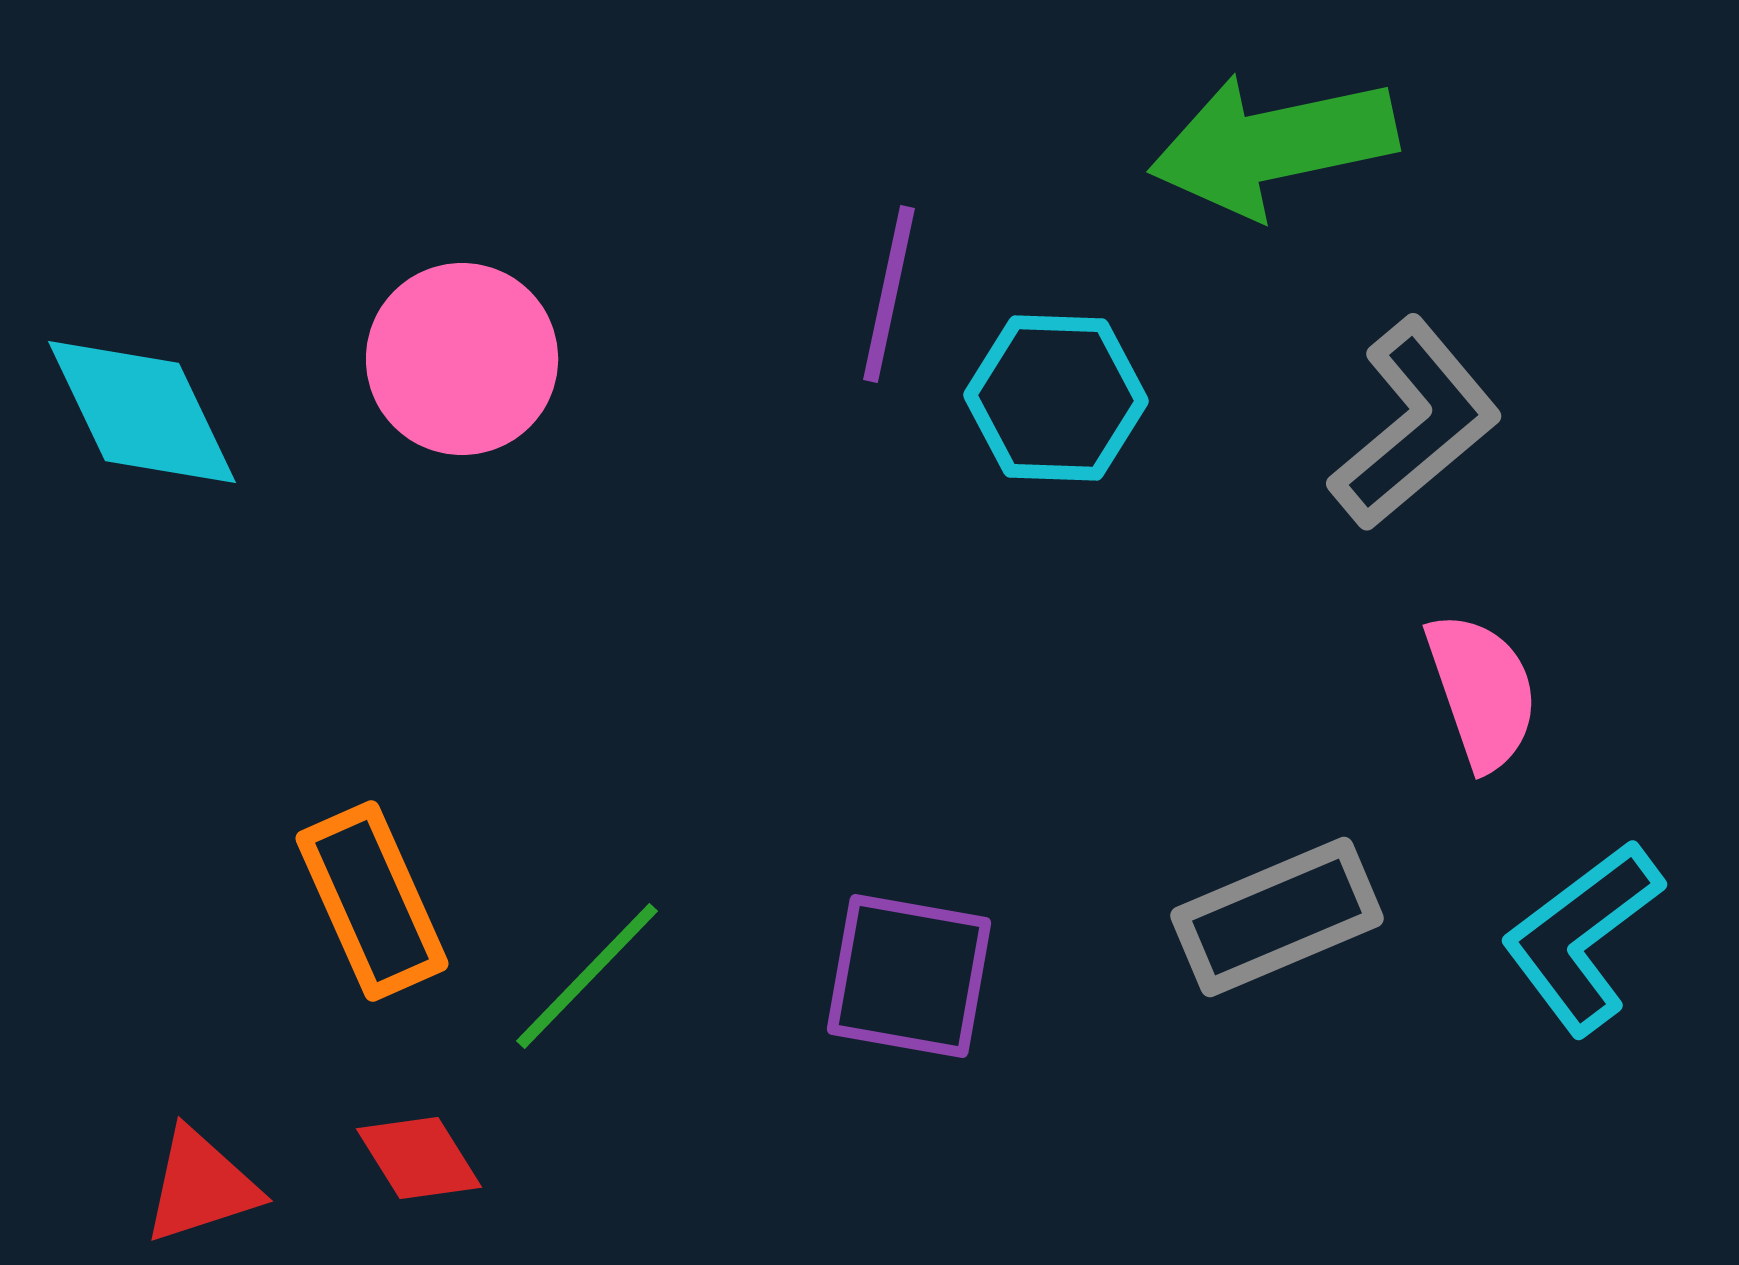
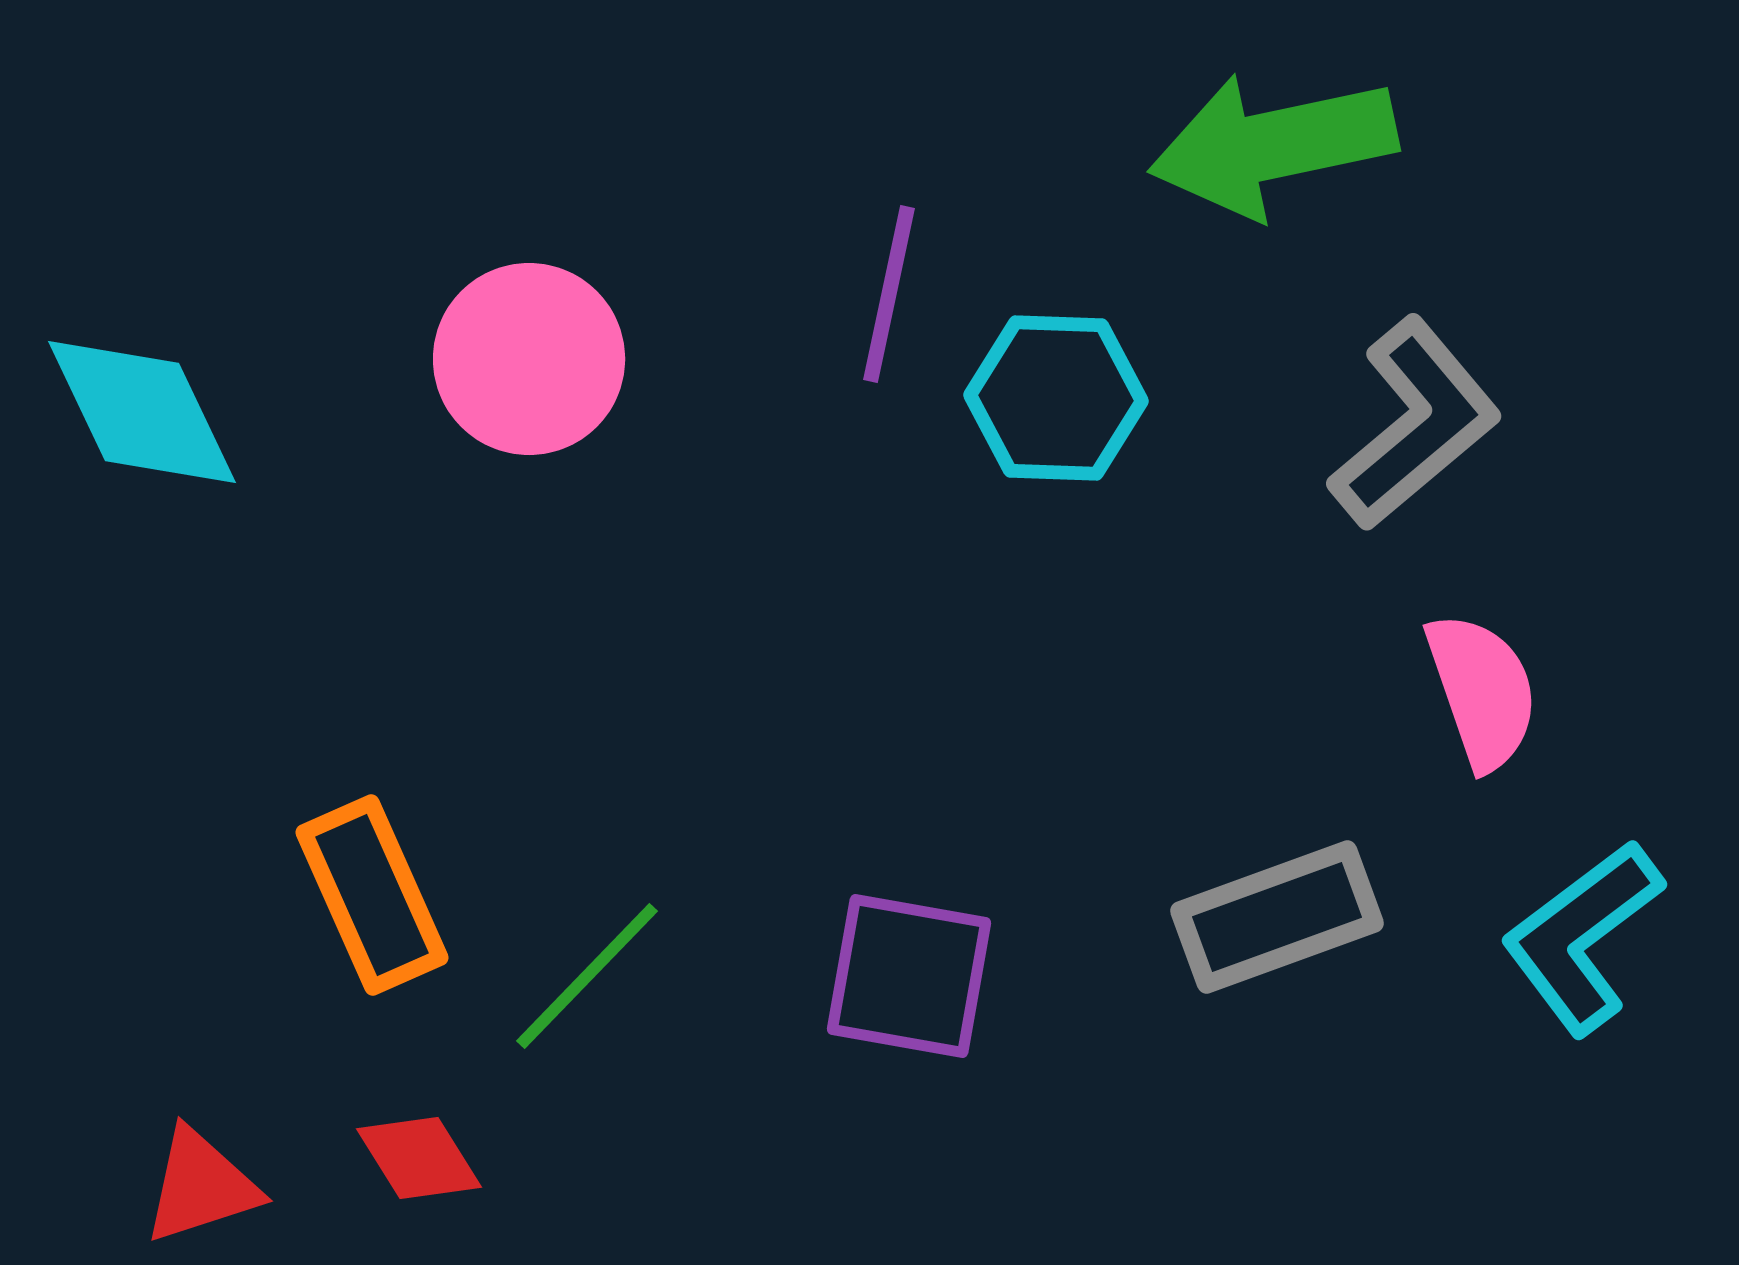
pink circle: moved 67 px right
orange rectangle: moved 6 px up
gray rectangle: rotated 3 degrees clockwise
